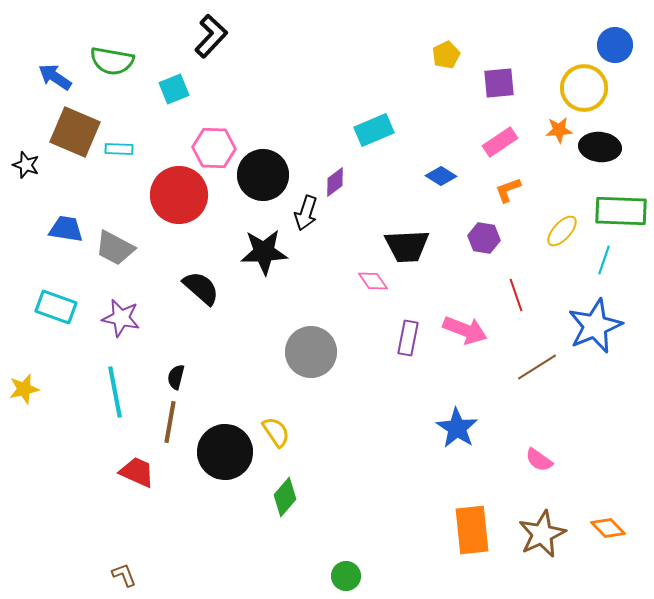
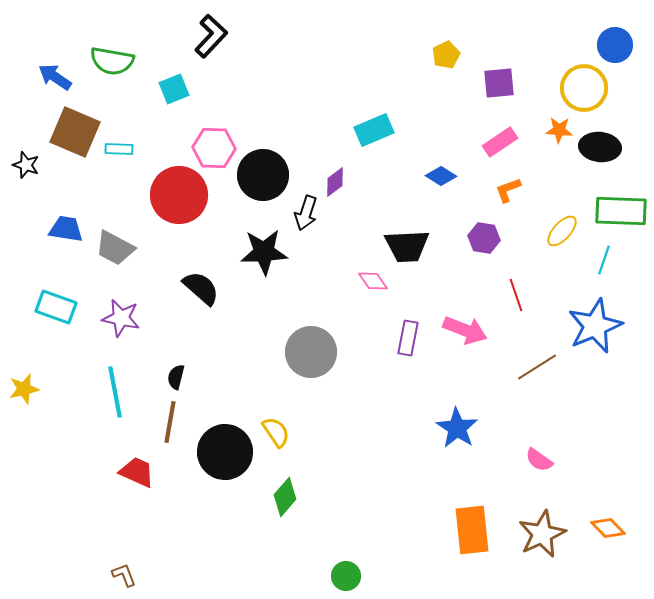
orange star at (559, 130): rotated 8 degrees clockwise
